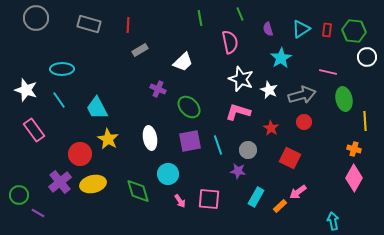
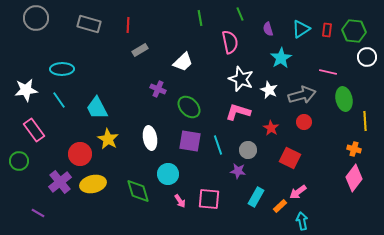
white star at (26, 90): rotated 25 degrees counterclockwise
purple square at (190, 141): rotated 20 degrees clockwise
pink diamond at (354, 178): rotated 8 degrees clockwise
green circle at (19, 195): moved 34 px up
cyan arrow at (333, 221): moved 31 px left
